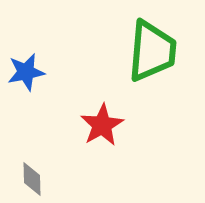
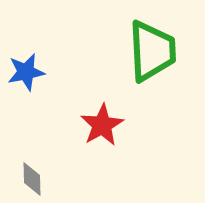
green trapezoid: rotated 8 degrees counterclockwise
